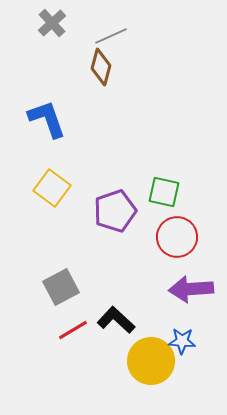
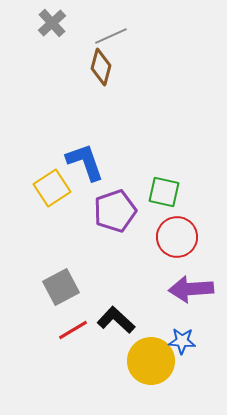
blue L-shape: moved 38 px right, 43 px down
yellow square: rotated 21 degrees clockwise
